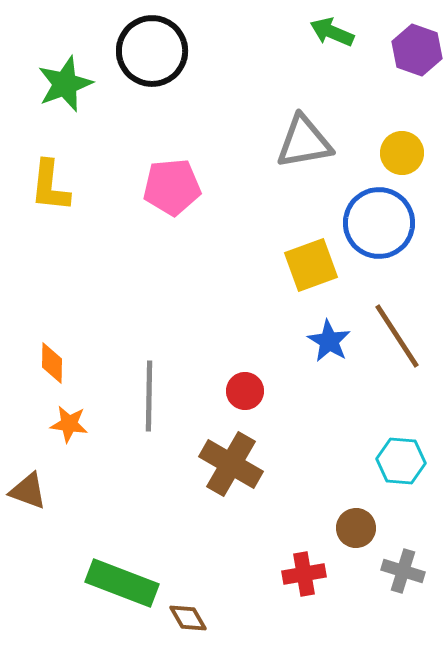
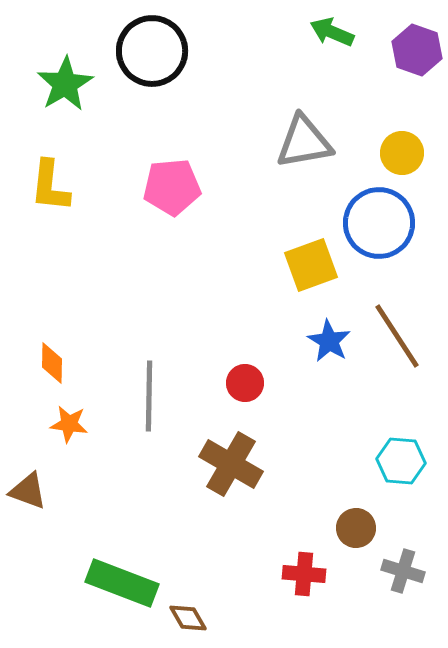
green star: rotated 10 degrees counterclockwise
red circle: moved 8 px up
red cross: rotated 15 degrees clockwise
